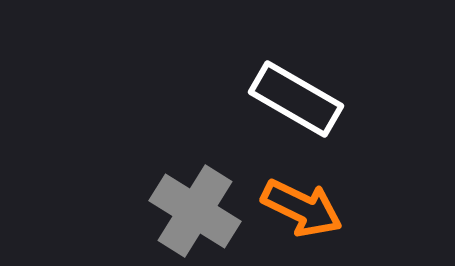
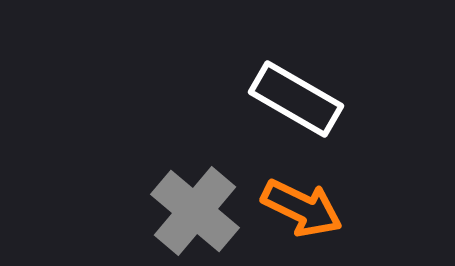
gray cross: rotated 8 degrees clockwise
